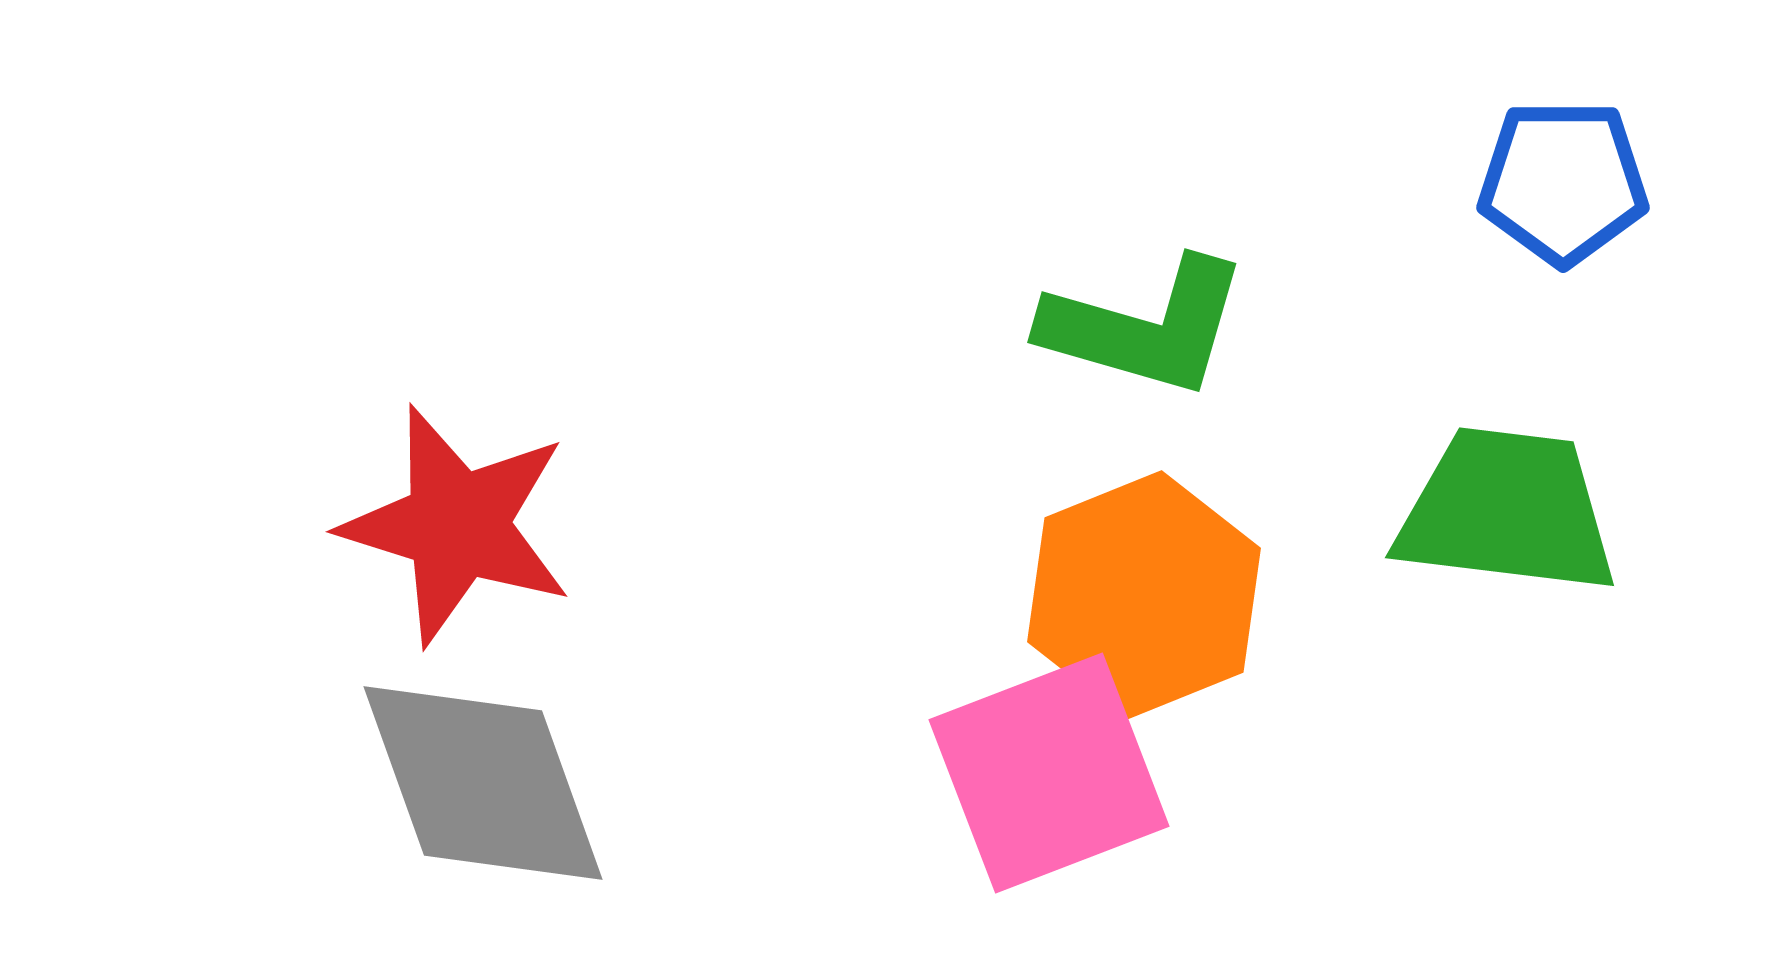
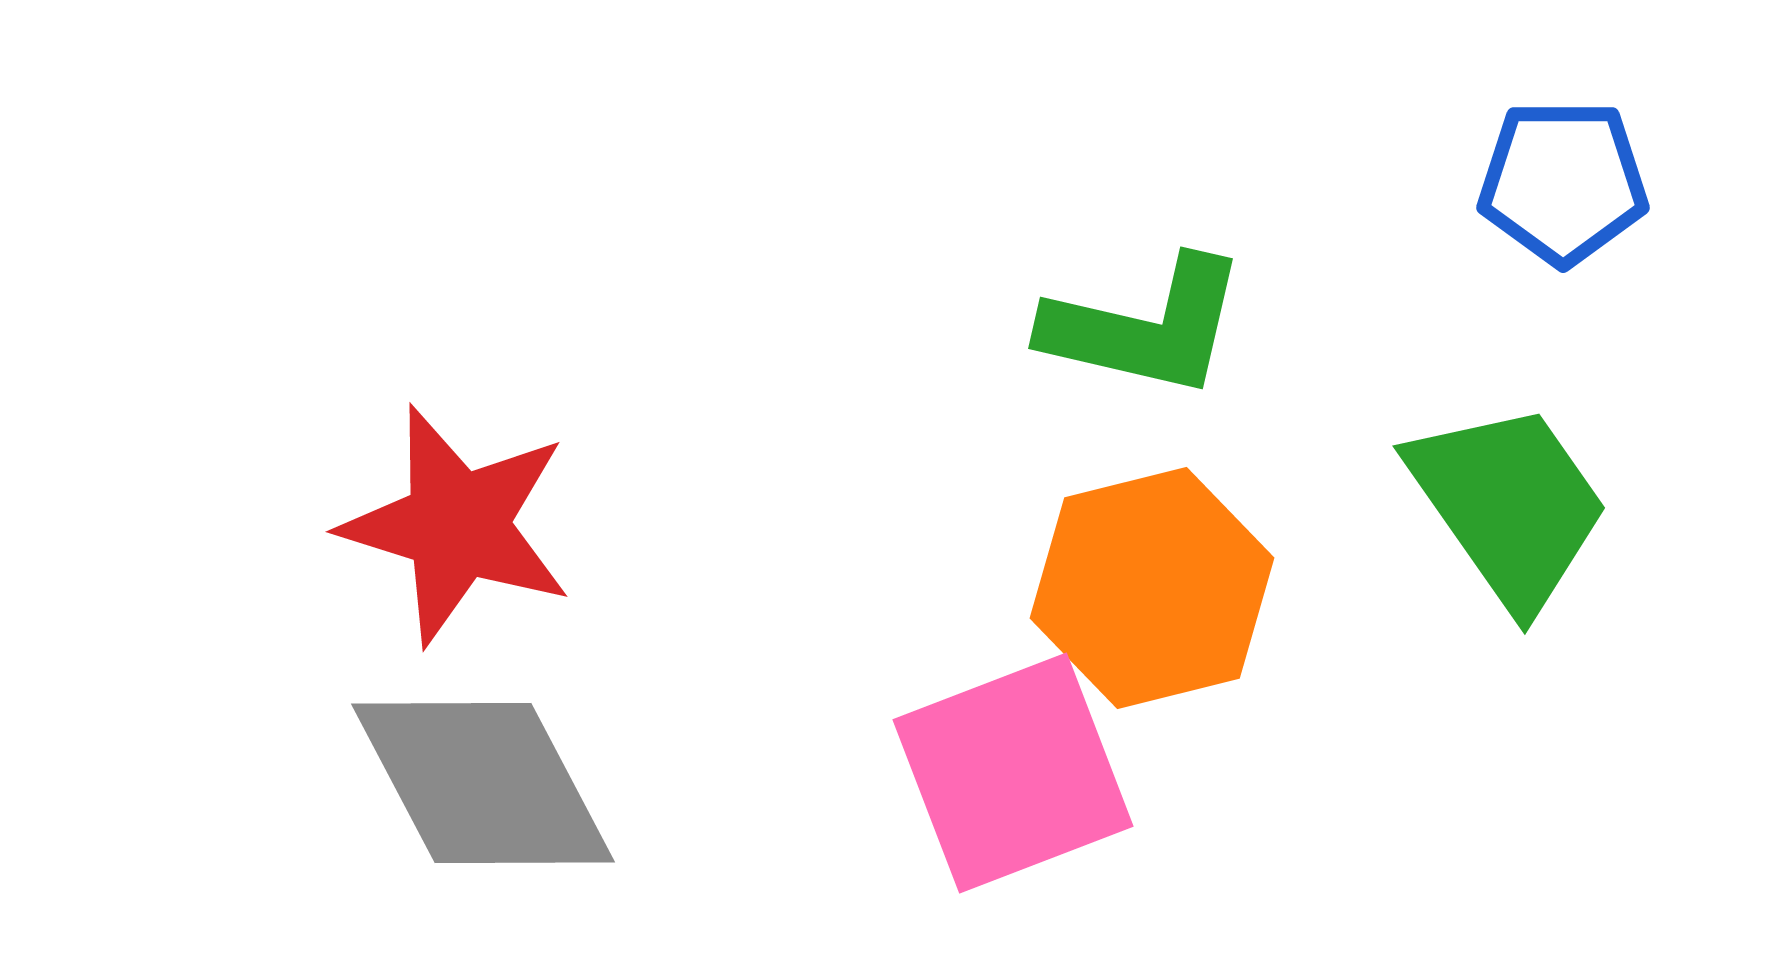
green L-shape: rotated 3 degrees counterclockwise
green trapezoid: moved 2 px right, 6 px up; rotated 48 degrees clockwise
orange hexagon: moved 8 px right, 7 px up; rotated 8 degrees clockwise
pink square: moved 36 px left
gray diamond: rotated 8 degrees counterclockwise
